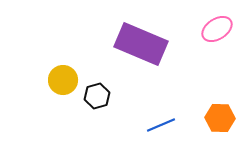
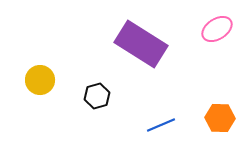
purple rectangle: rotated 9 degrees clockwise
yellow circle: moved 23 px left
